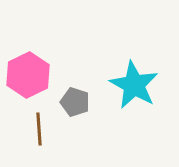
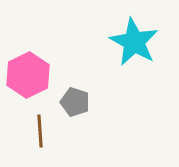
cyan star: moved 43 px up
brown line: moved 1 px right, 2 px down
